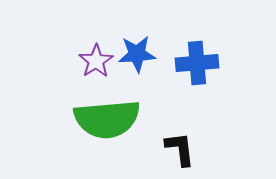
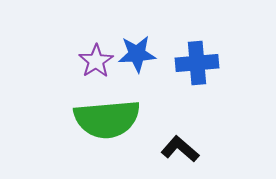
black L-shape: rotated 42 degrees counterclockwise
